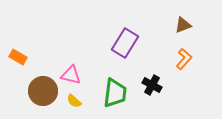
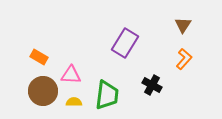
brown triangle: rotated 36 degrees counterclockwise
orange rectangle: moved 21 px right
pink triangle: rotated 10 degrees counterclockwise
green trapezoid: moved 8 px left, 2 px down
yellow semicircle: moved 1 px down; rotated 140 degrees clockwise
